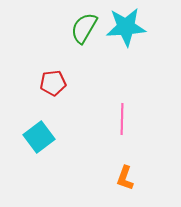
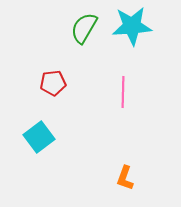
cyan star: moved 6 px right, 1 px up
pink line: moved 1 px right, 27 px up
